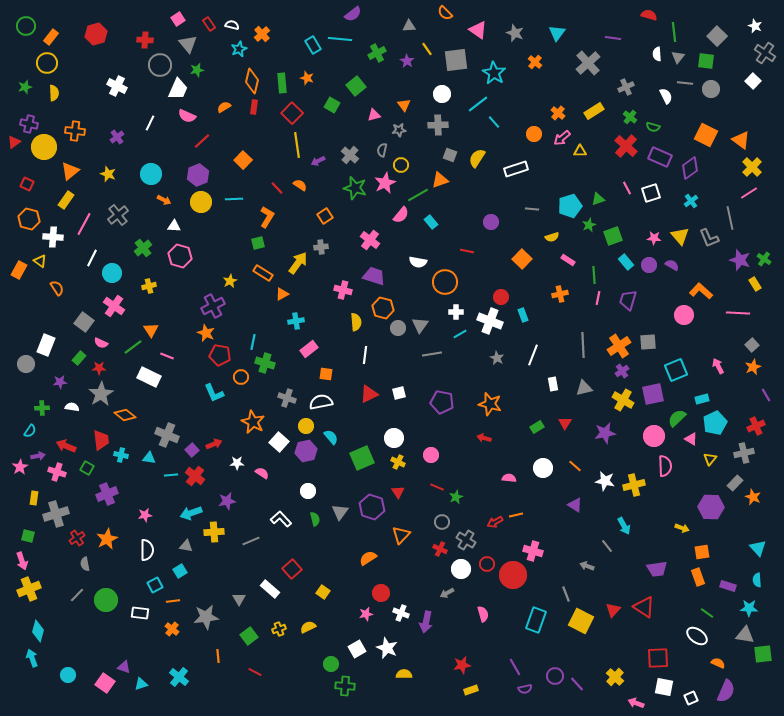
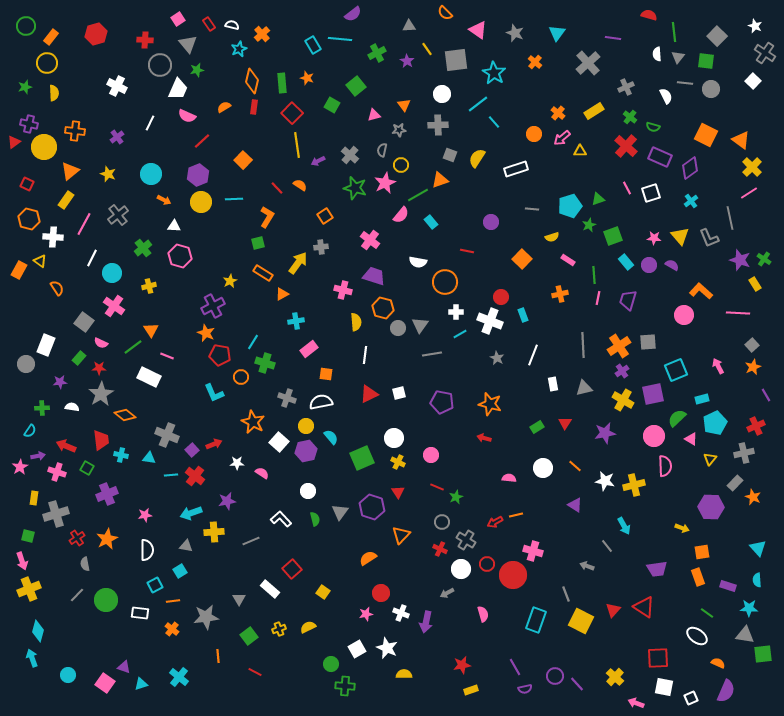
cyan line at (253, 342): rotated 21 degrees clockwise
